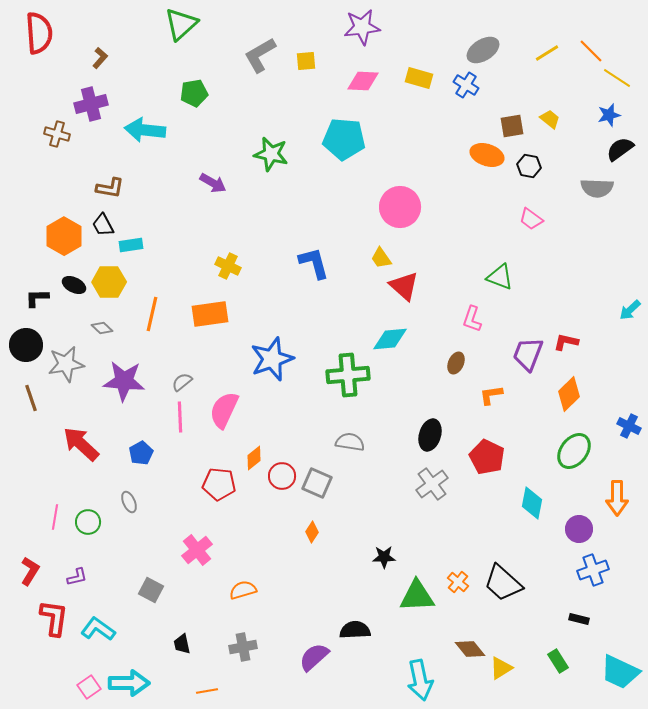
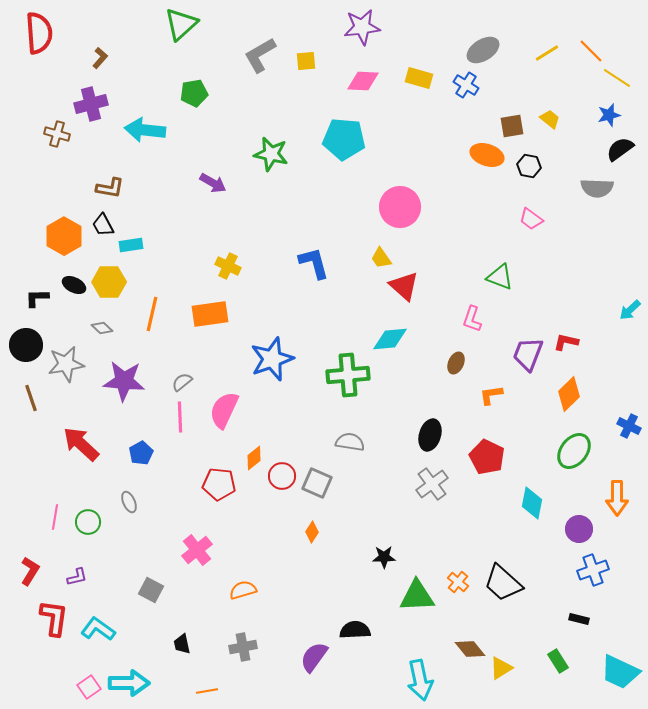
purple semicircle at (314, 657): rotated 12 degrees counterclockwise
